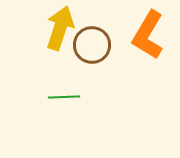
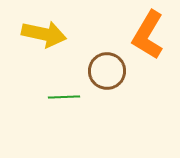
yellow arrow: moved 16 px left, 6 px down; rotated 84 degrees clockwise
brown circle: moved 15 px right, 26 px down
